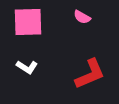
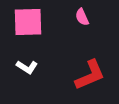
pink semicircle: rotated 36 degrees clockwise
red L-shape: moved 1 px down
